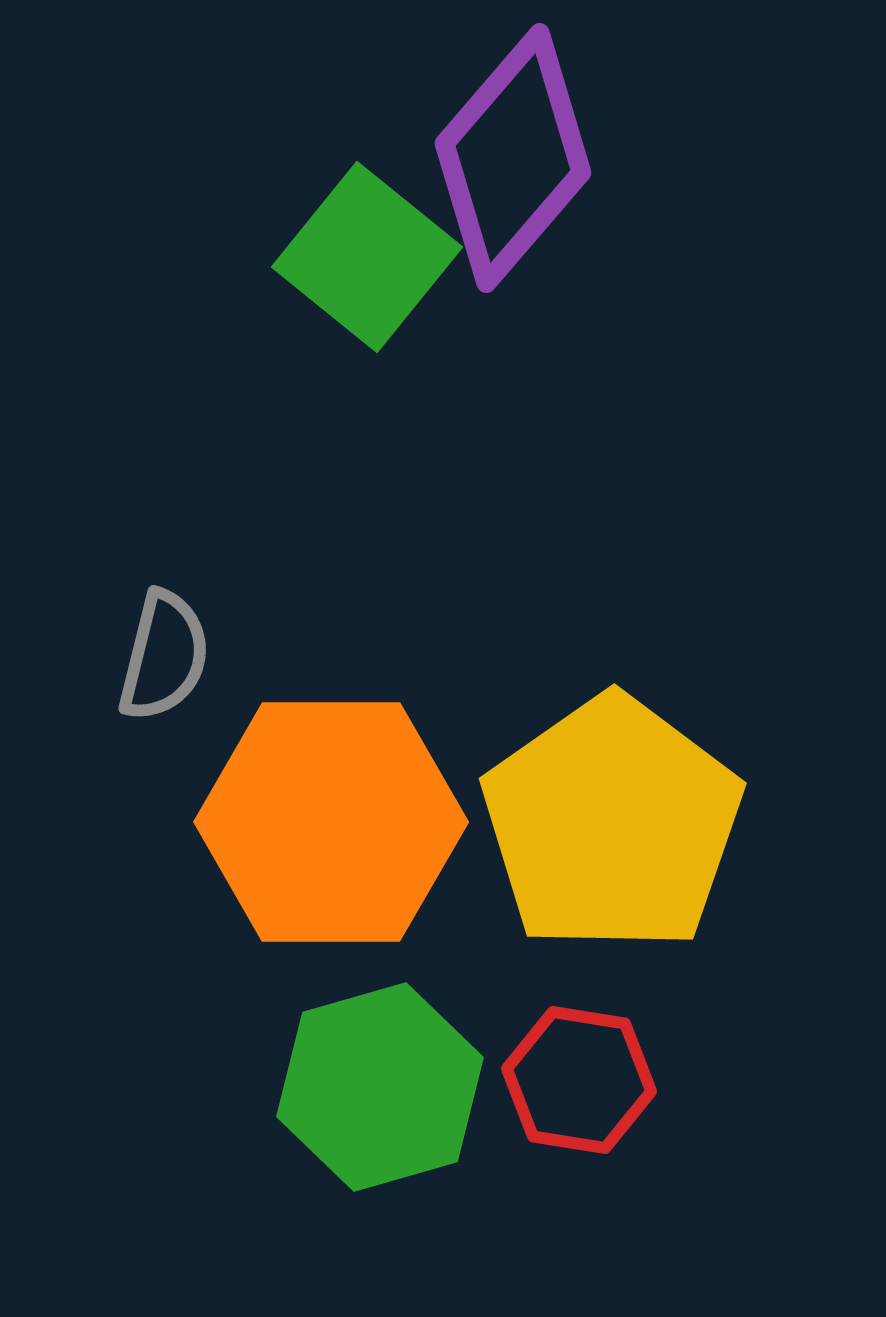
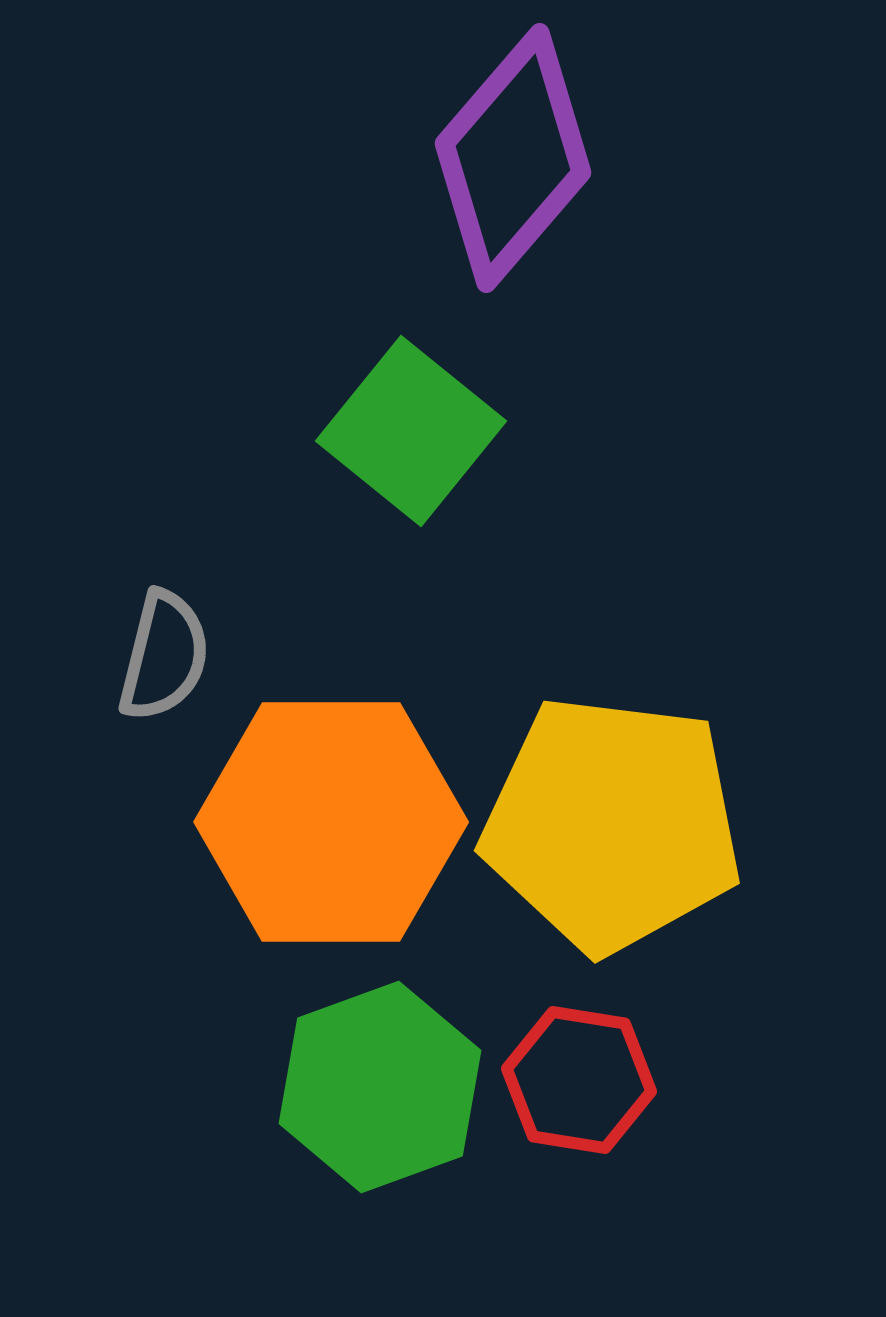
green square: moved 44 px right, 174 px down
yellow pentagon: rotated 30 degrees counterclockwise
green hexagon: rotated 4 degrees counterclockwise
